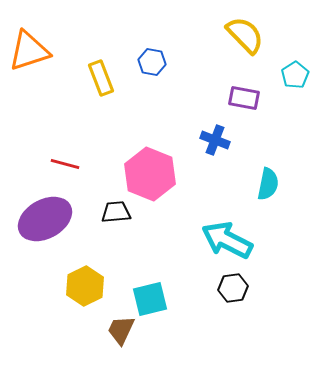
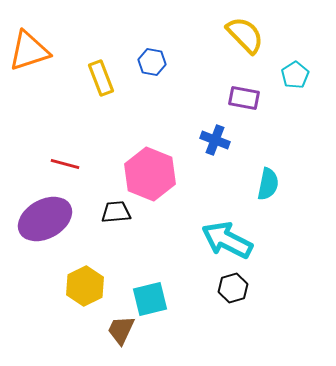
black hexagon: rotated 8 degrees counterclockwise
